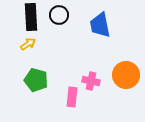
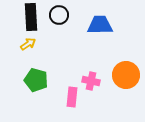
blue trapezoid: rotated 100 degrees clockwise
